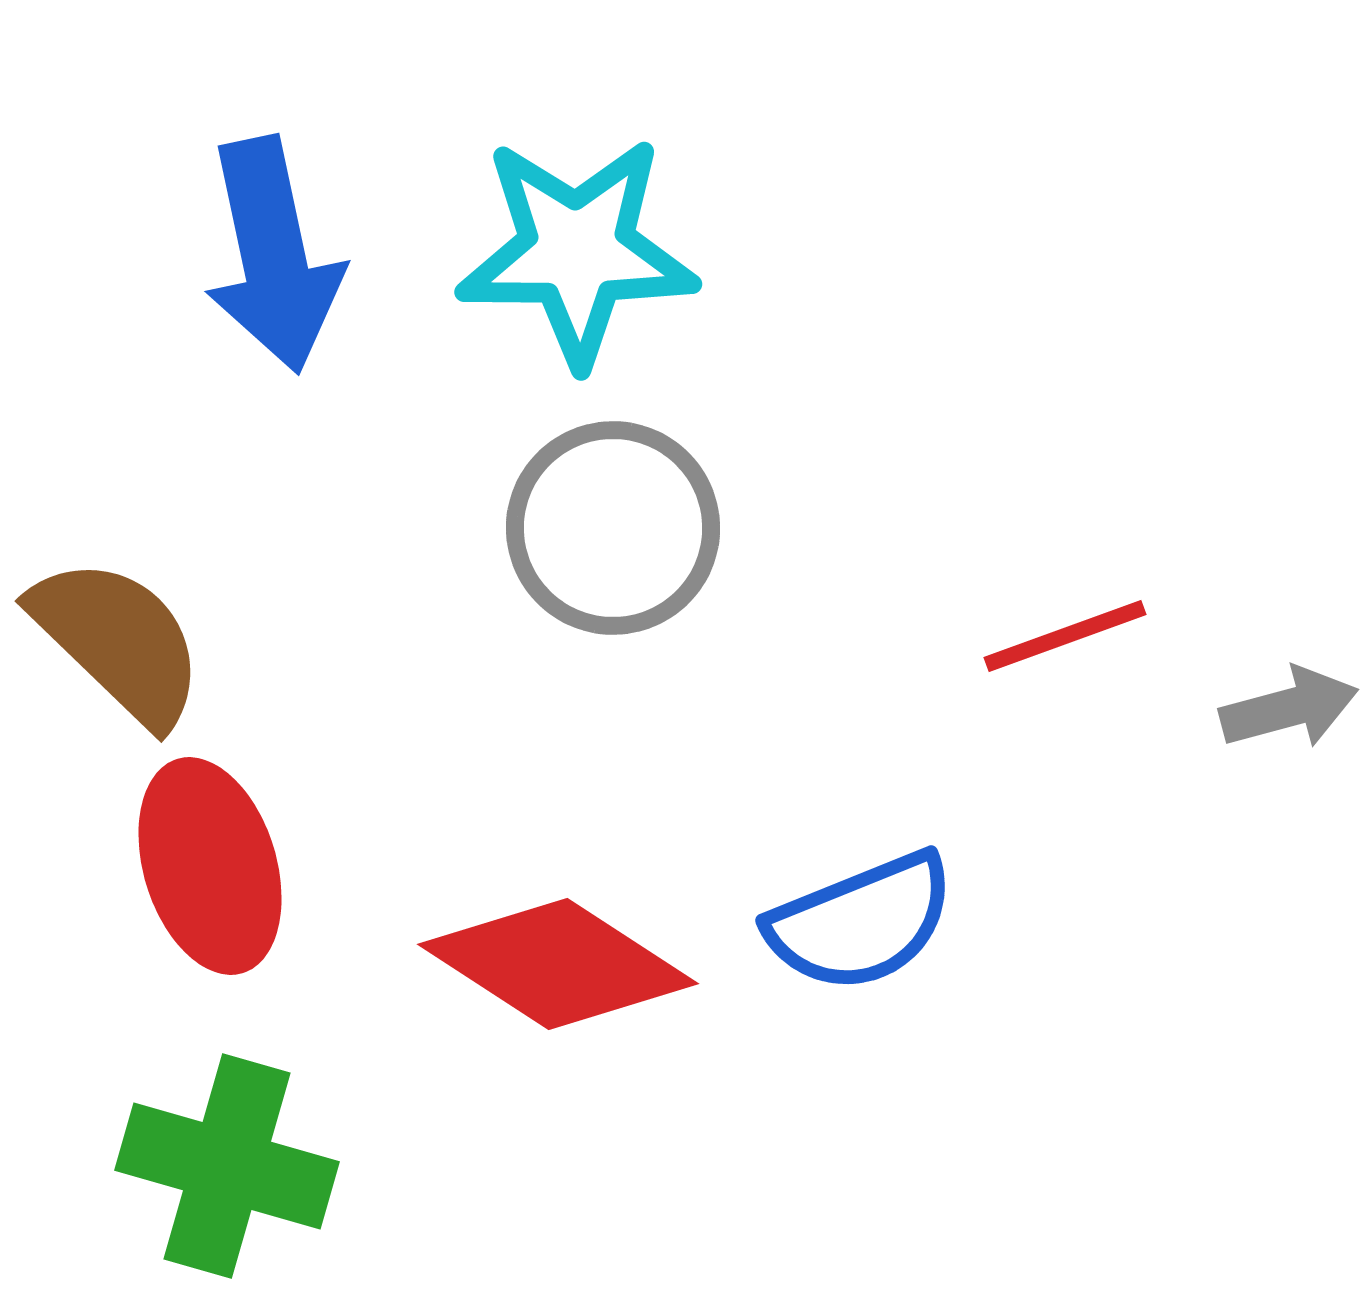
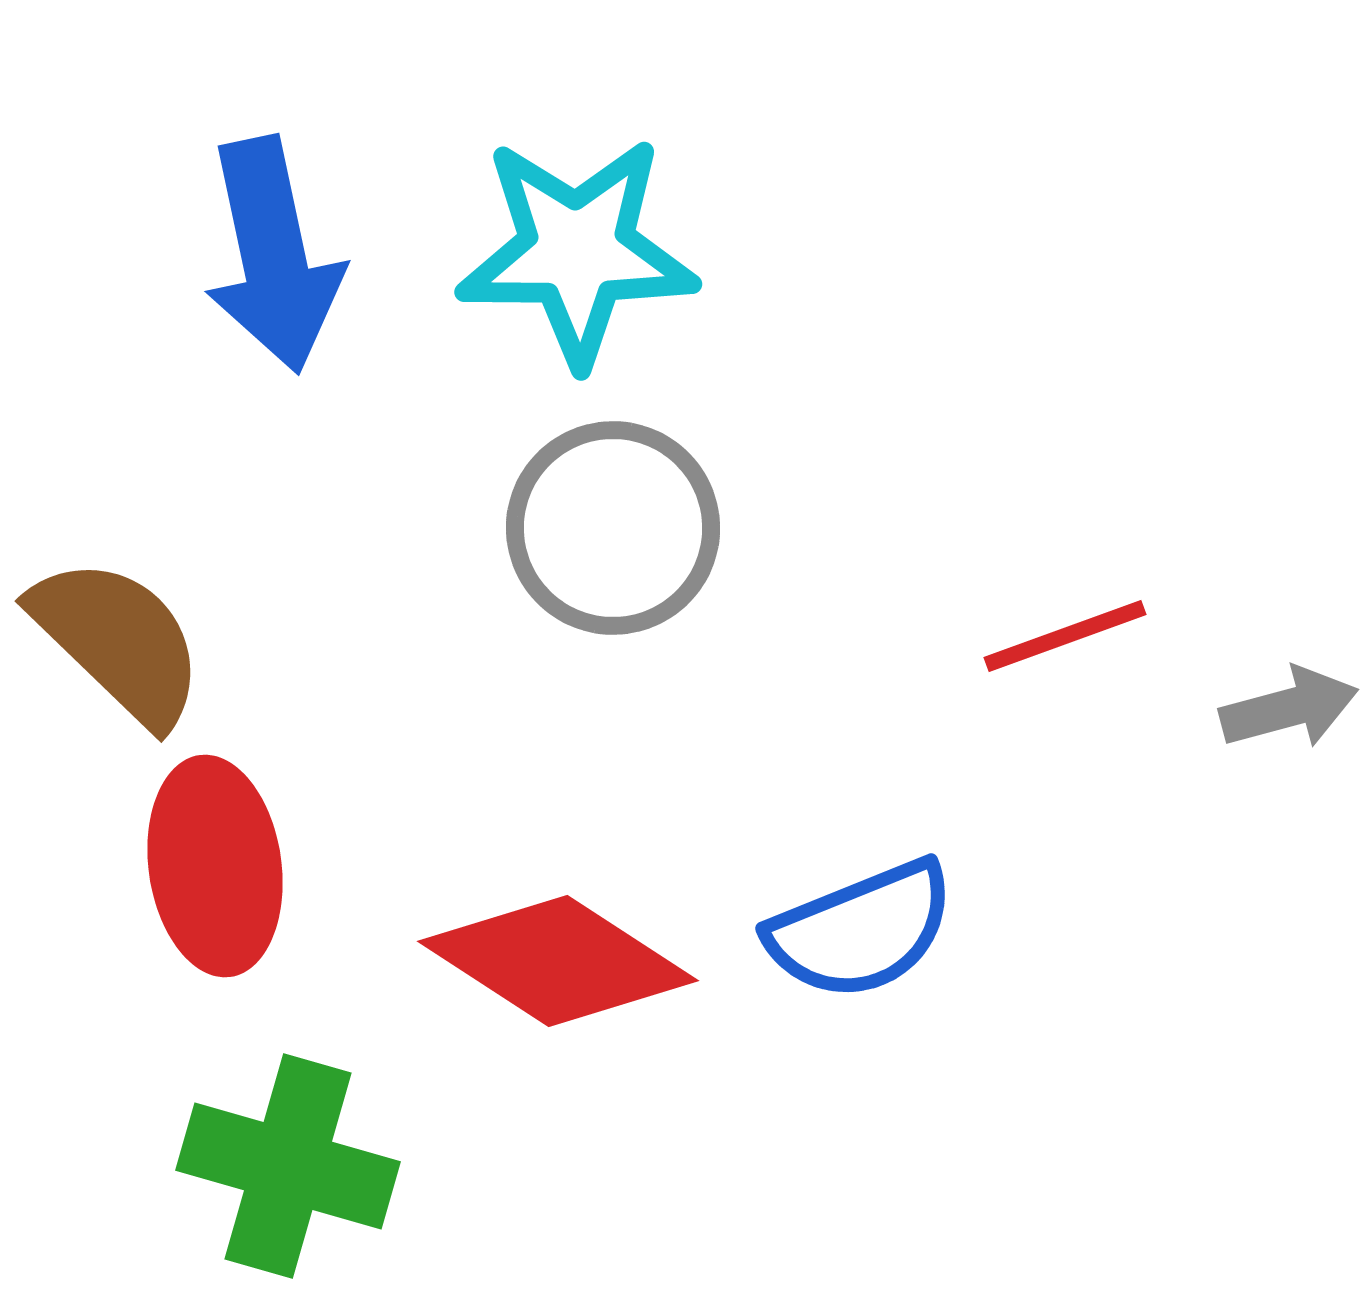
red ellipse: moved 5 px right; rotated 9 degrees clockwise
blue semicircle: moved 8 px down
red diamond: moved 3 px up
green cross: moved 61 px right
